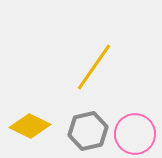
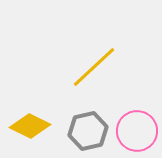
yellow line: rotated 12 degrees clockwise
pink circle: moved 2 px right, 3 px up
